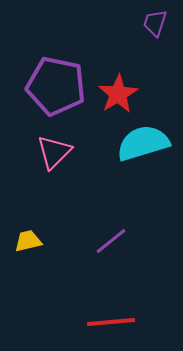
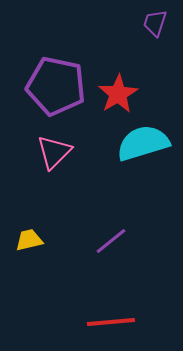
yellow trapezoid: moved 1 px right, 1 px up
